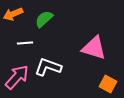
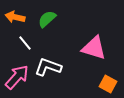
orange arrow: moved 2 px right, 3 px down; rotated 36 degrees clockwise
green semicircle: moved 3 px right
white line: rotated 56 degrees clockwise
